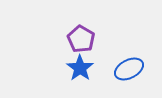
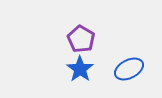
blue star: moved 1 px down
